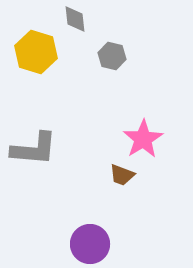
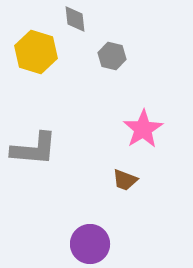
pink star: moved 10 px up
brown trapezoid: moved 3 px right, 5 px down
